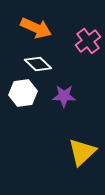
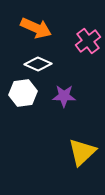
white diamond: rotated 20 degrees counterclockwise
